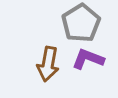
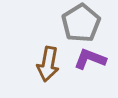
purple L-shape: moved 2 px right
